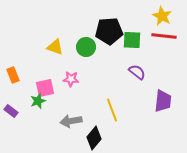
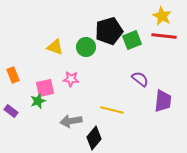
black pentagon: rotated 12 degrees counterclockwise
green square: rotated 24 degrees counterclockwise
purple semicircle: moved 3 px right, 7 px down
yellow line: rotated 55 degrees counterclockwise
